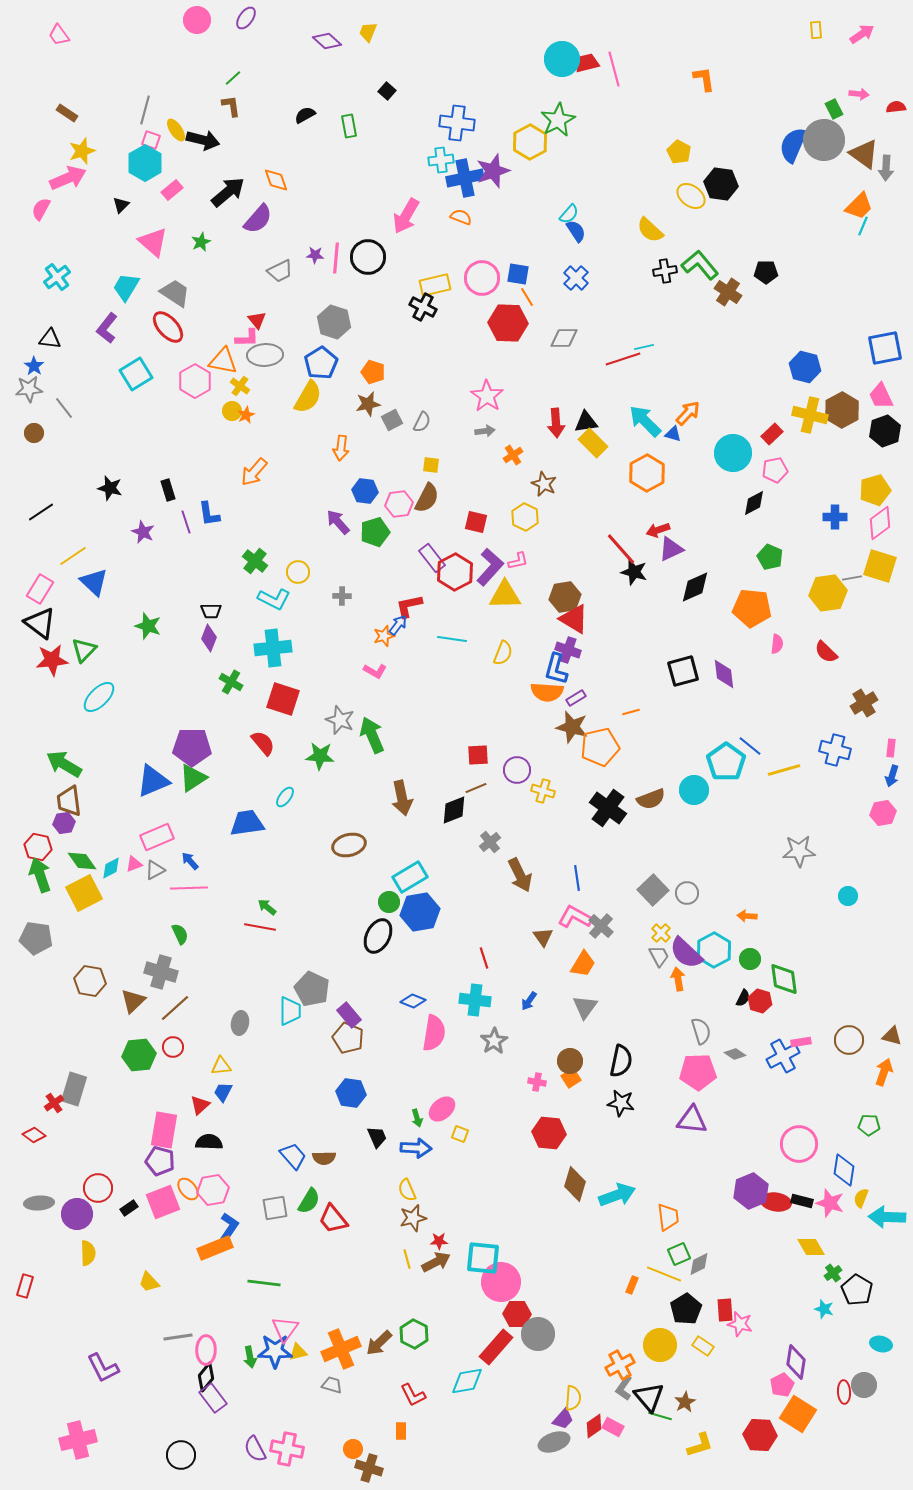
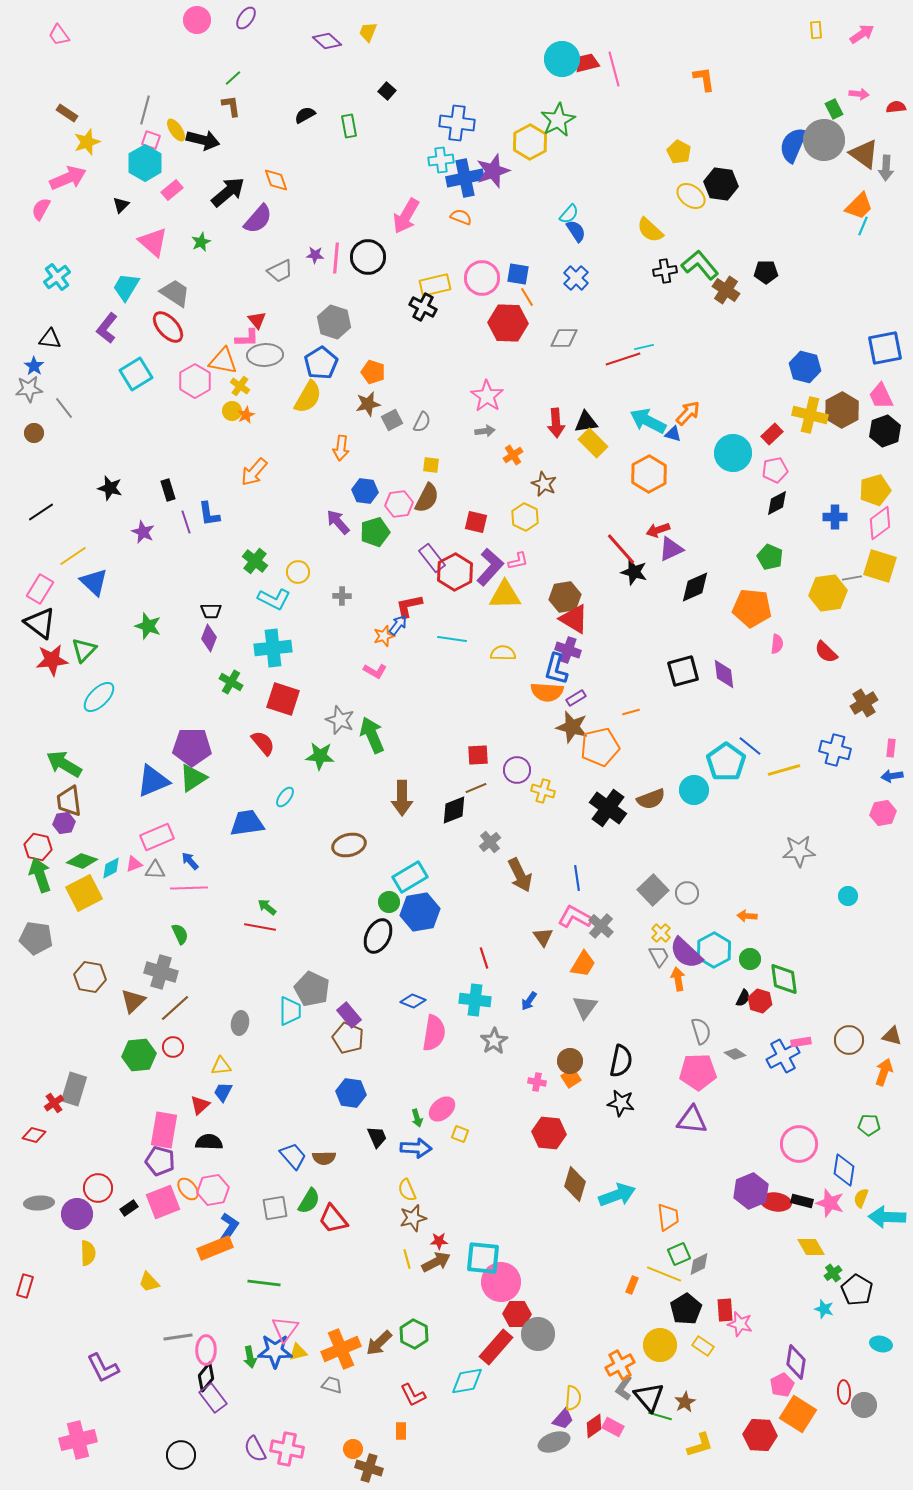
yellow star at (82, 151): moved 5 px right, 9 px up
brown cross at (728, 292): moved 2 px left, 2 px up
cyan arrow at (645, 421): moved 3 px right; rotated 18 degrees counterclockwise
orange hexagon at (647, 473): moved 2 px right, 1 px down
black diamond at (754, 503): moved 23 px right
yellow semicircle at (503, 653): rotated 110 degrees counterclockwise
blue arrow at (892, 776): rotated 65 degrees clockwise
brown arrow at (402, 798): rotated 12 degrees clockwise
green diamond at (82, 861): rotated 36 degrees counterclockwise
gray triangle at (155, 870): rotated 30 degrees clockwise
brown hexagon at (90, 981): moved 4 px up
red diamond at (34, 1135): rotated 20 degrees counterclockwise
gray circle at (864, 1385): moved 20 px down
